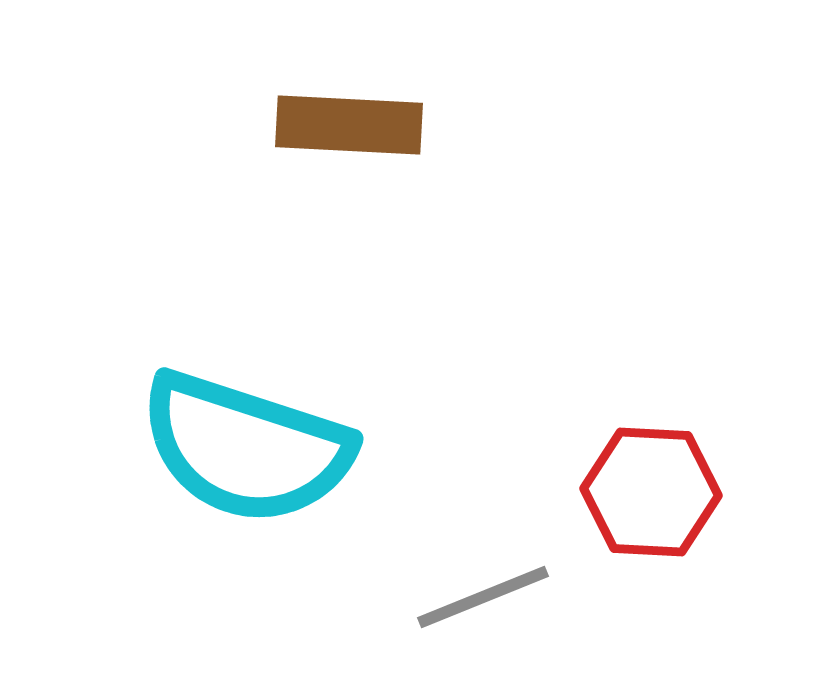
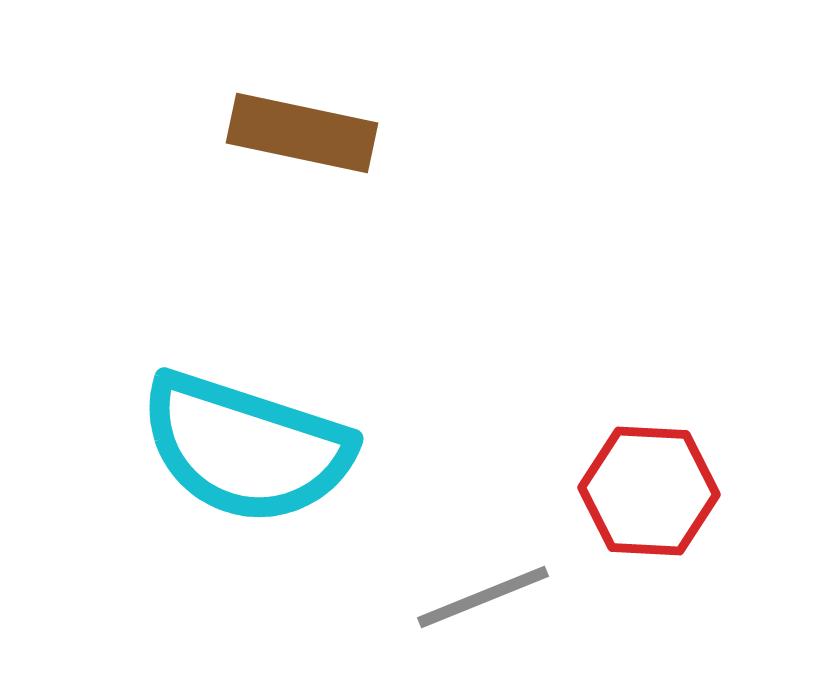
brown rectangle: moved 47 px left, 8 px down; rotated 9 degrees clockwise
red hexagon: moved 2 px left, 1 px up
